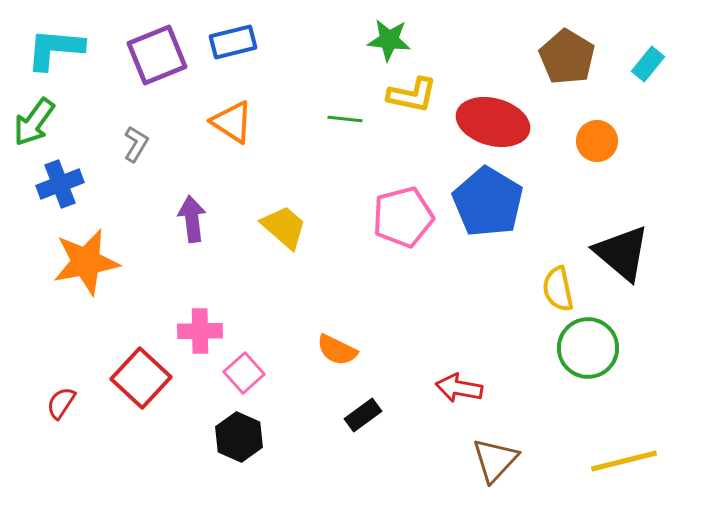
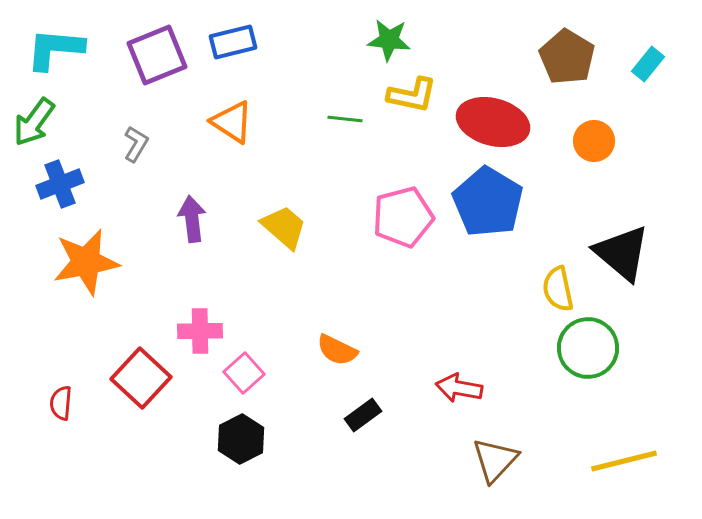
orange circle: moved 3 px left
red semicircle: rotated 28 degrees counterclockwise
black hexagon: moved 2 px right, 2 px down; rotated 9 degrees clockwise
